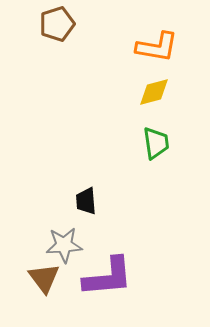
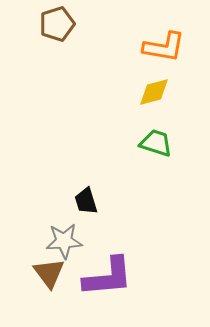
orange L-shape: moved 7 px right
green trapezoid: rotated 64 degrees counterclockwise
black trapezoid: rotated 12 degrees counterclockwise
gray star: moved 4 px up
brown triangle: moved 5 px right, 5 px up
